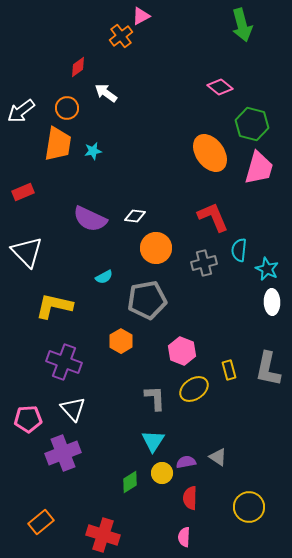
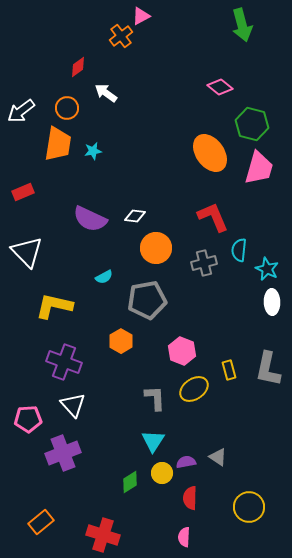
white triangle at (73, 409): moved 4 px up
